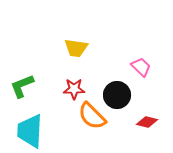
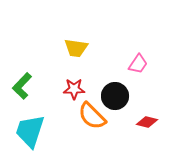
pink trapezoid: moved 3 px left, 3 px up; rotated 80 degrees clockwise
green L-shape: rotated 24 degrees counterclockwise
black circle: moved 2 px left, 1 px down
cyan trapezoid: rotated 15 degrees clockwise
